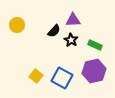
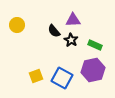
black semicircle: rotated 96 degrees clockwise
purple hexagon: moved 1 px left, 1 px up
yellow square: rotated 32 degrees clockwise
